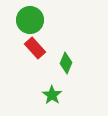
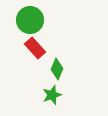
green diamond: moved 9 px left, 6 px down
green star: rotated 18 degrees clockwise
